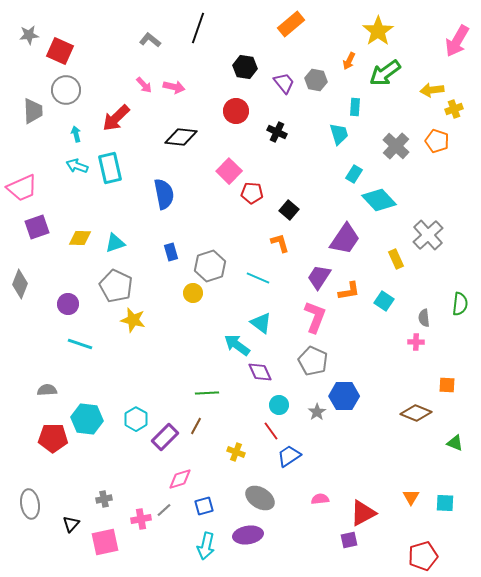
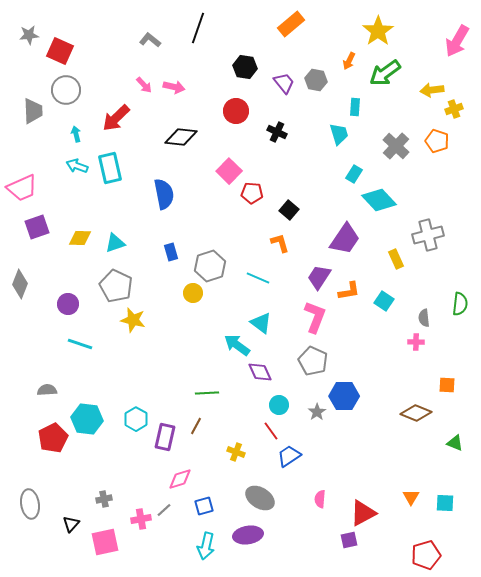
gray cross at (428, 235): rotated 28 degrees clockwise
purple rectangle at (165, 437): rotated 32 degrees counterclockwise
red pentagon at (53, 438): rotated 28 degrees counterclockwise
pink semicircle at (320, 499): rotated 78 degrees counterclockwise
red pentagon at (423, 556): moved 3 px right, 1 px up
